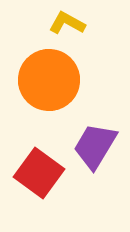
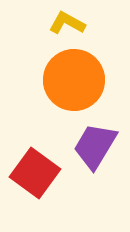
orange circle: moved 25 px right
red square: moved 4 px left
